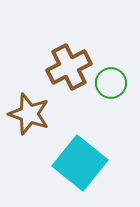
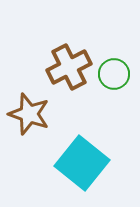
green circle: moved 3 px right, 9 px up
cyan square: moved 2 px right
